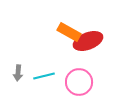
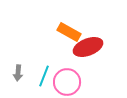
red ellipse: moved 6 px down
cyan line: rotated 55 degrees counterclockwise
pink circle: moved 12 px left
